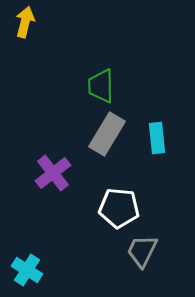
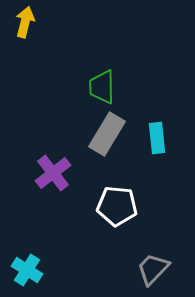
green trapezoid: moved 1 px right, 1 px down
white pentagon: moved 2 px left, 2 px up
gray trapezoid: moved 11 px right, 18 px down; rotated 18 degrees clockwise
